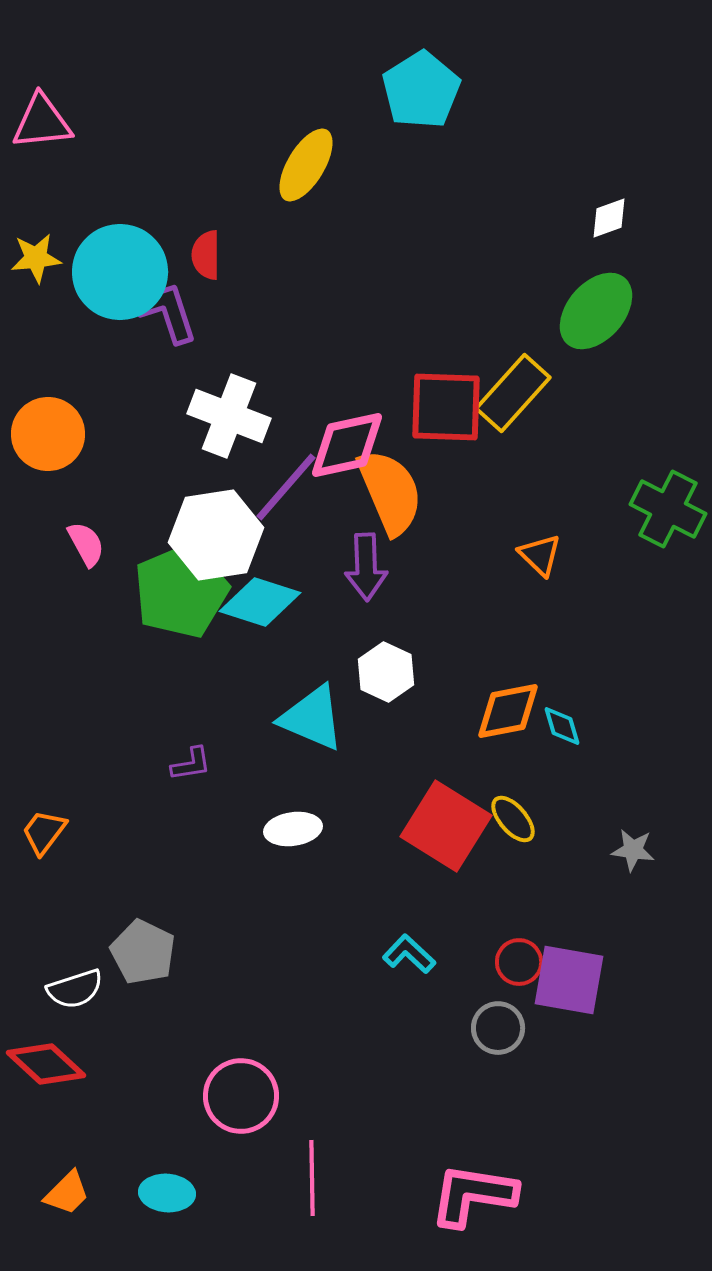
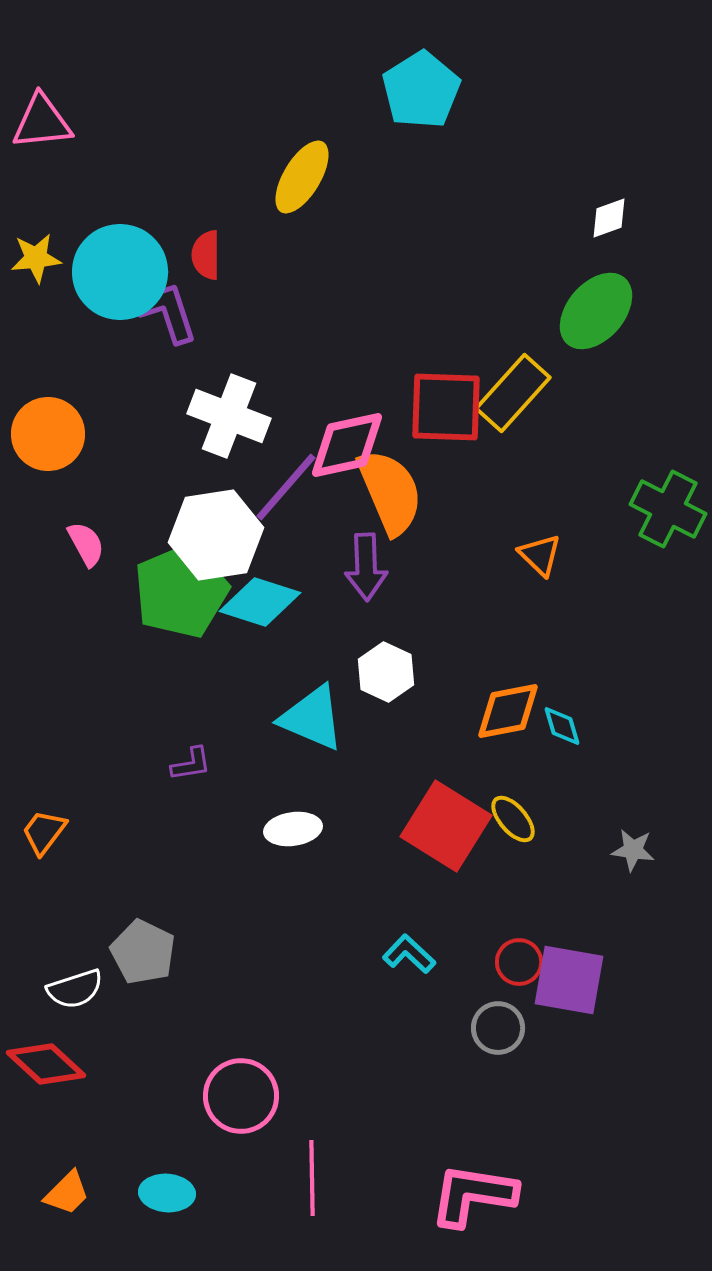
yellow ellipse at (306, 165): moved 4 px left, 12 px down
